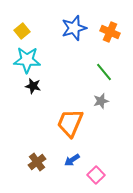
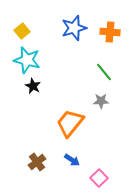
orange cross: rotated 18 degrees counterclockwise
cyan star: rotated 12 degrees clockwise
black star: rotated 14 degrees clockwise
gray star: rotated 14 degrees clockwise
orange trapezoid: rotated 16 degrees clockwise
blue arrow: rotated 112 degrees counterclockwise
pink square: moved 3 px right, 3 px down
